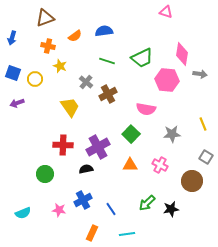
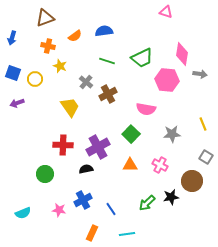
black star: moved 12 px up
